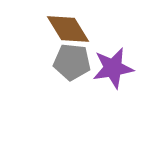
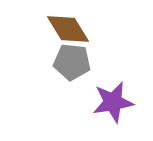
purple star: moved 34 px down
